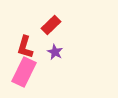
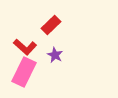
red L-shape: rotated 65 degrees counterclockwise
purple star: moved 3 px down
